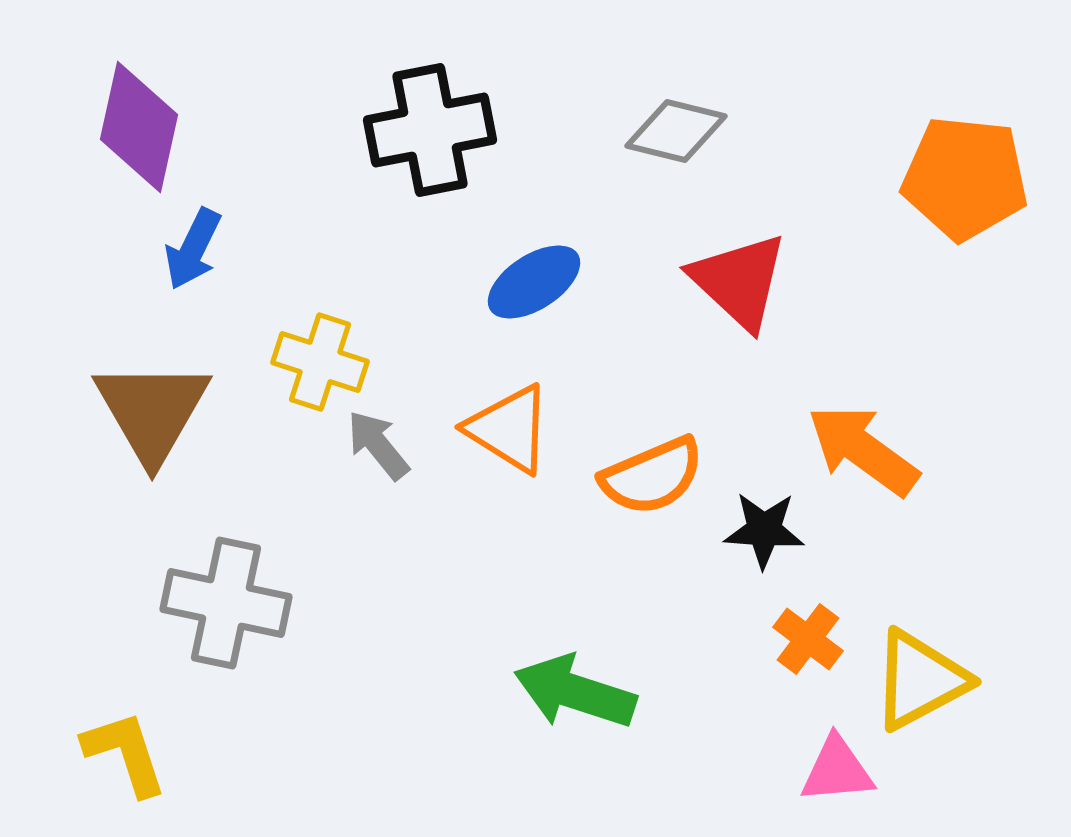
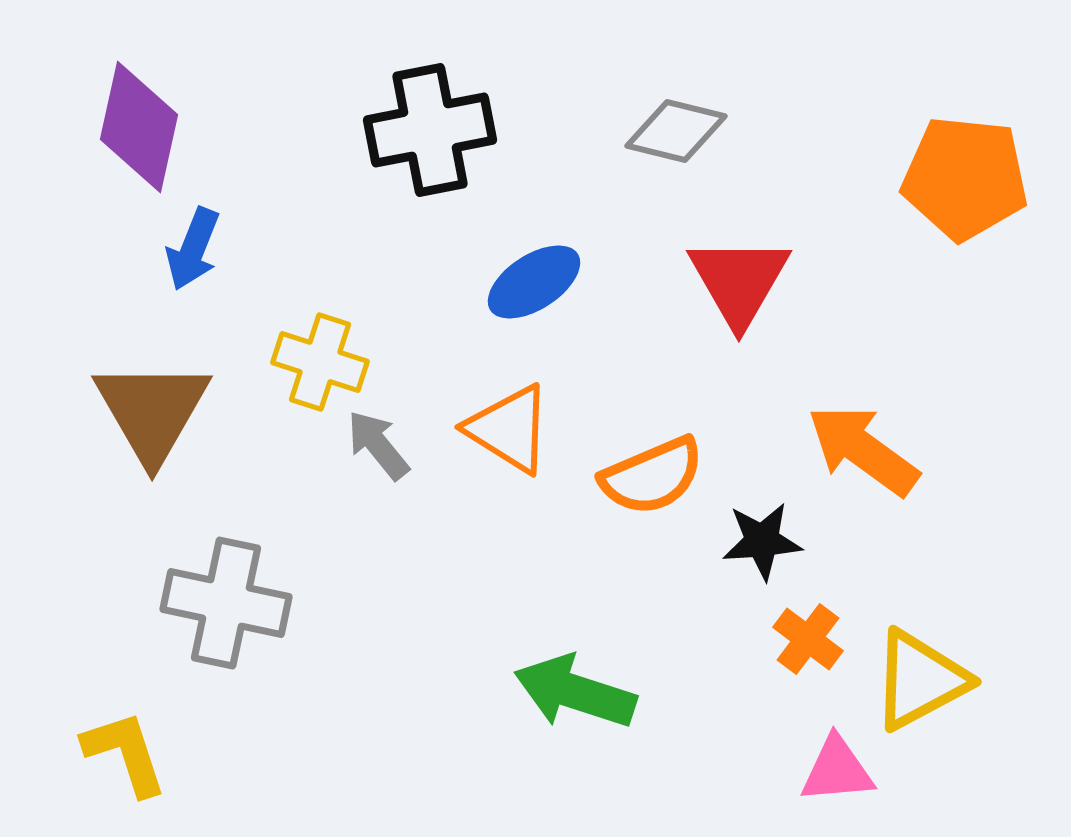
blue arrow: rotated 4 degrees counterclockwise
red triangle: rotated 17 degrees clockwise
black star: moved 2 px left, 11 px down; rotated 8 degrees counterclockwise
